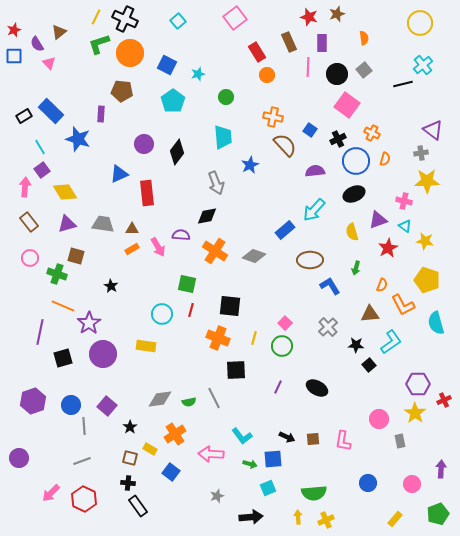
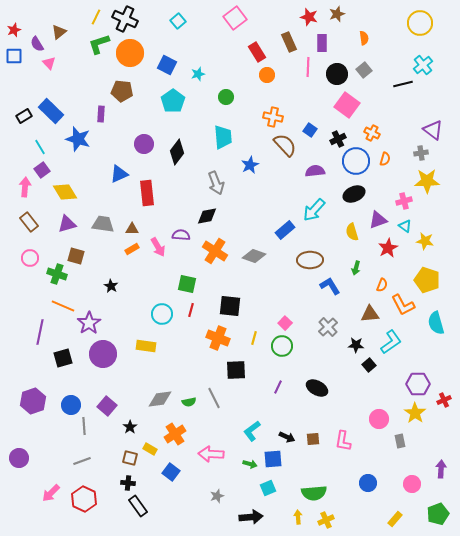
pink cross at (404, 201): rotated 28 degrees counterclockwise
cyan L-shape at (242, 436): moved 10 px right, 5 px up; rotated 90 degrees clockwise
